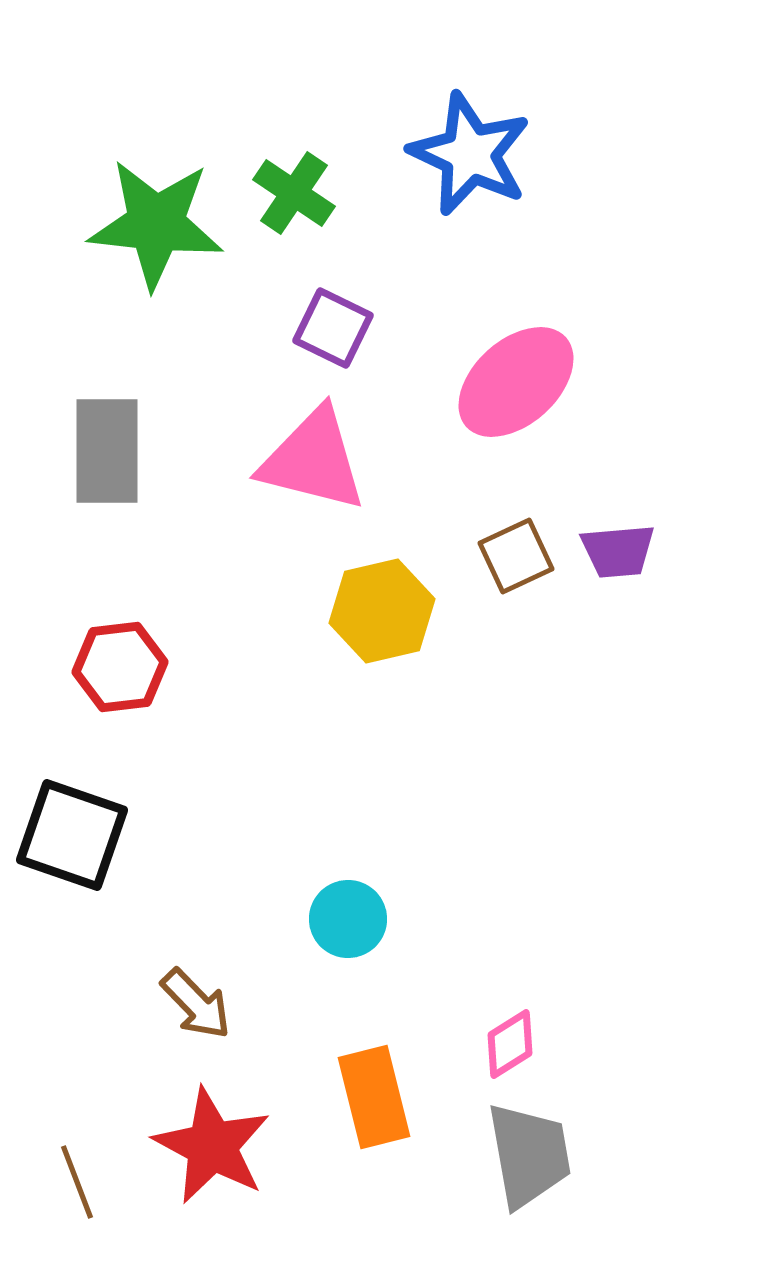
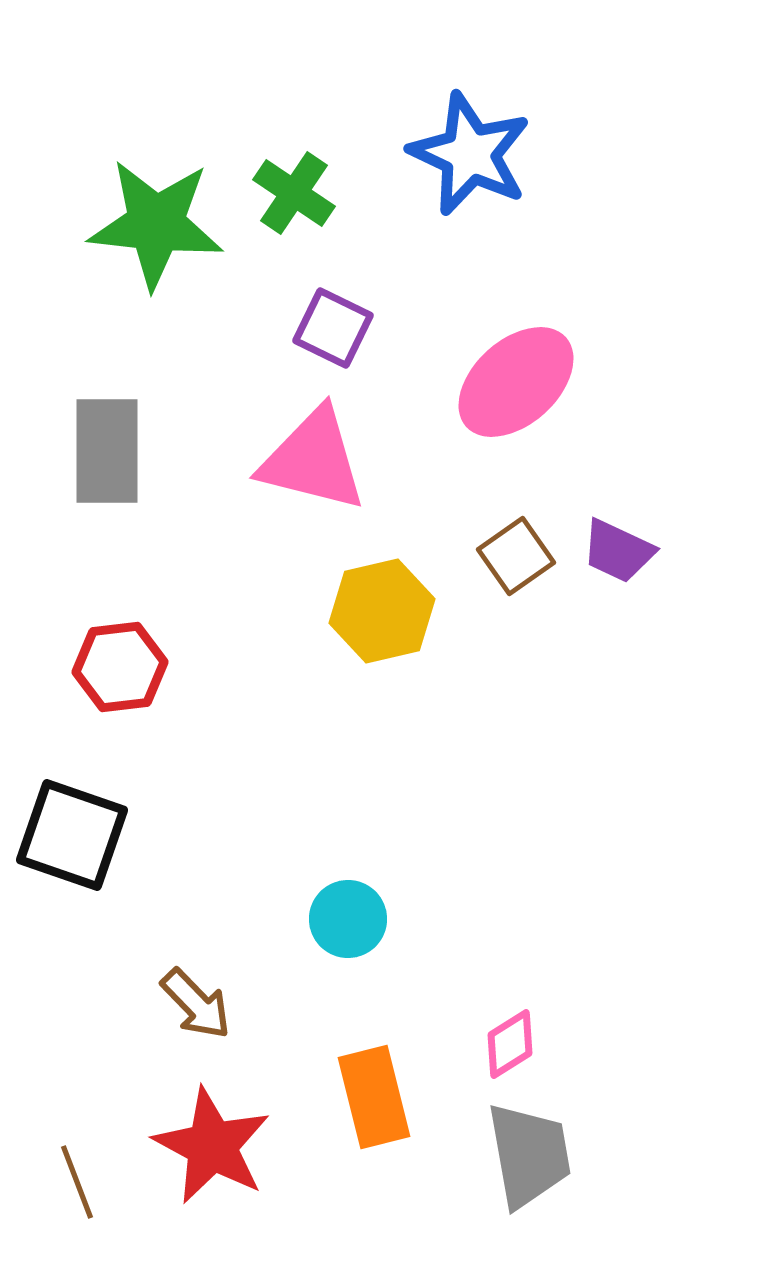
purple trapezoid: rotated 30 degrees clockwise
brown square: rotated 10 degrees counterclockwise
